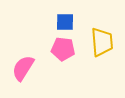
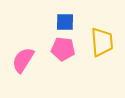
pink semicircle: moved 8 px up
